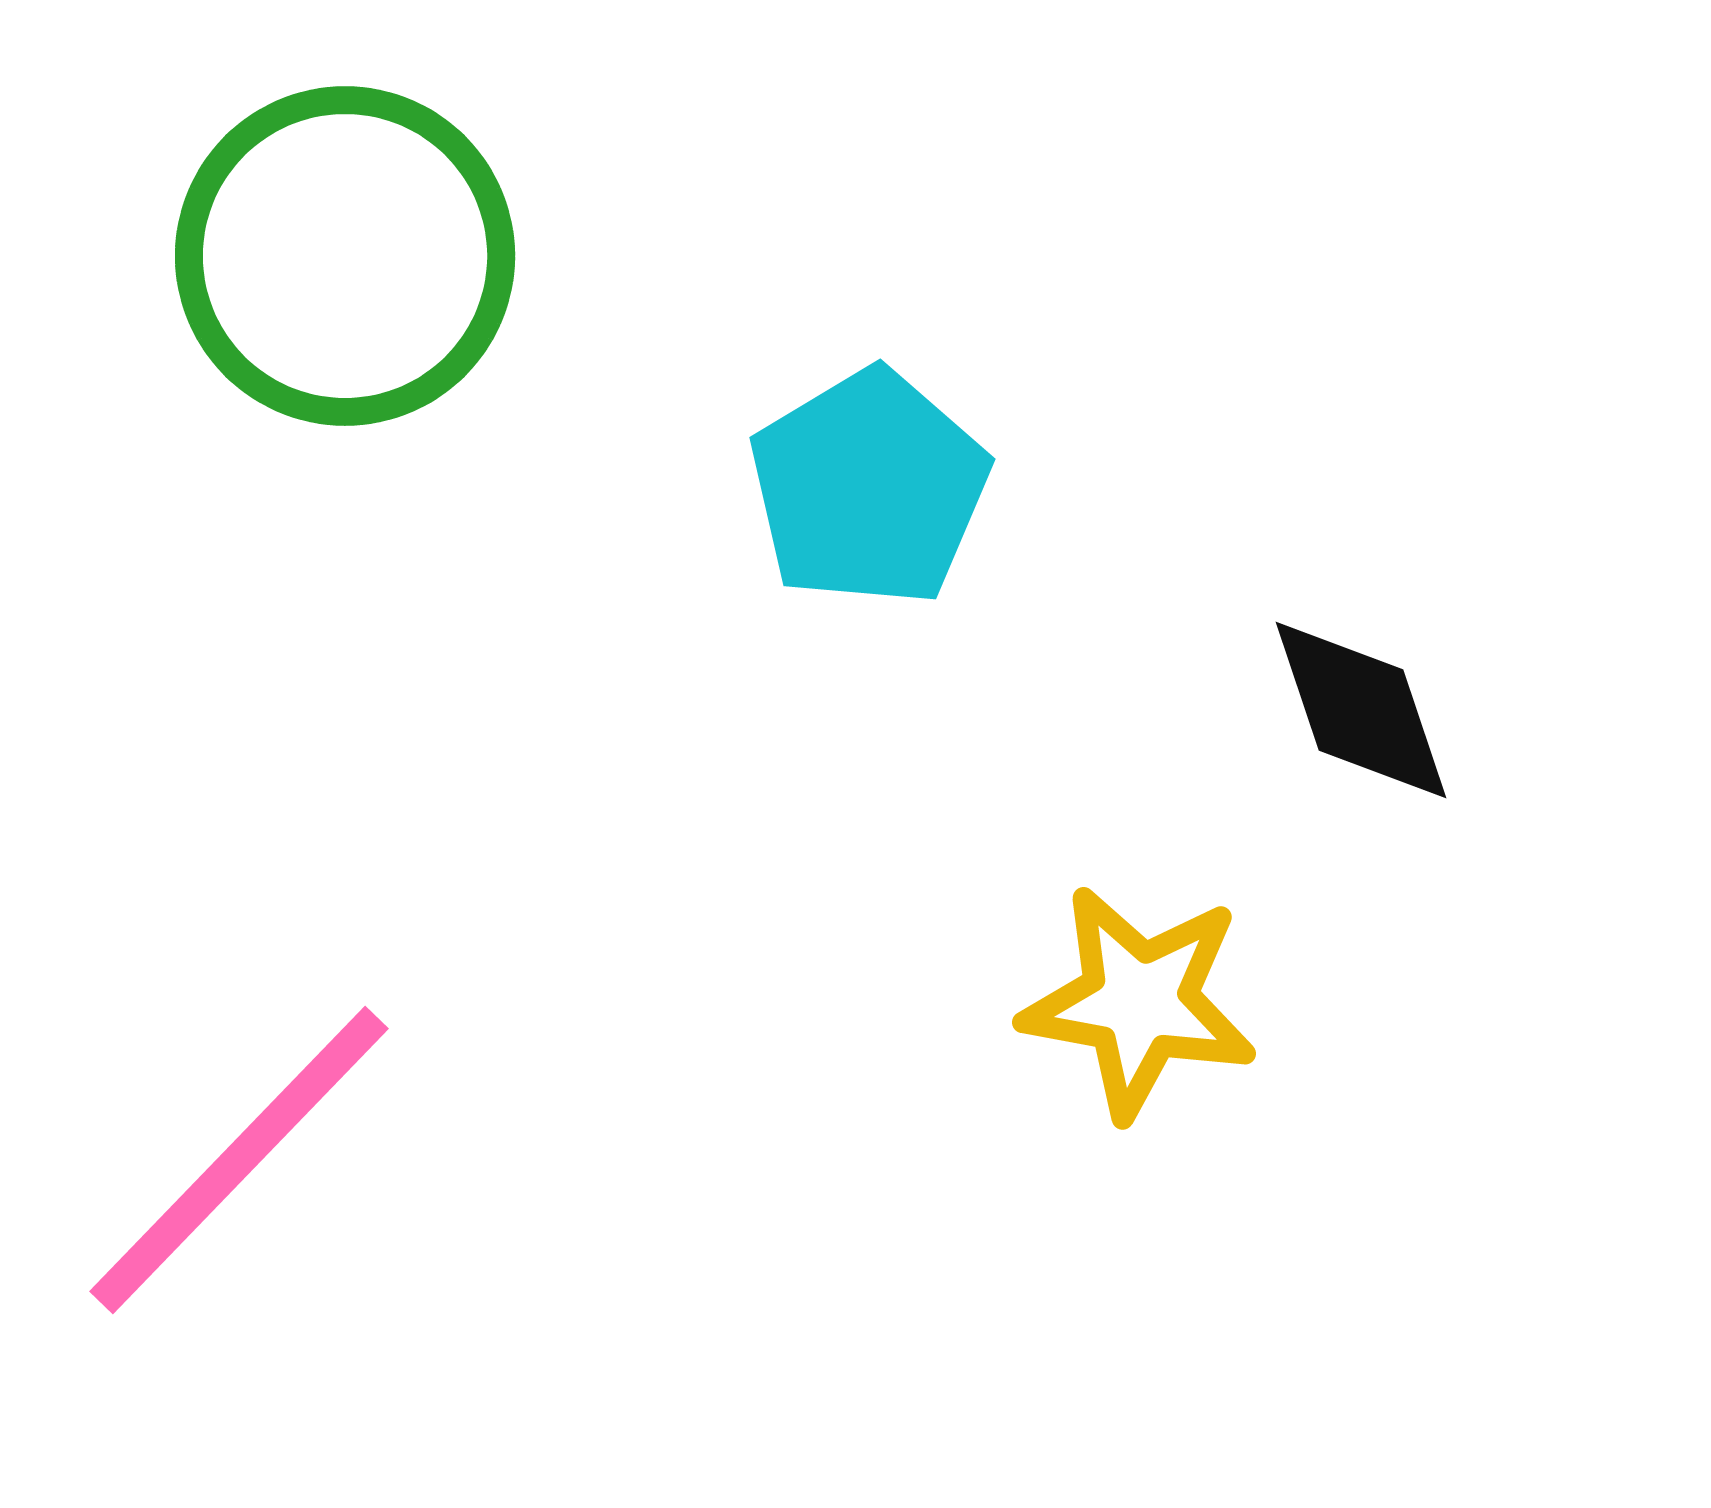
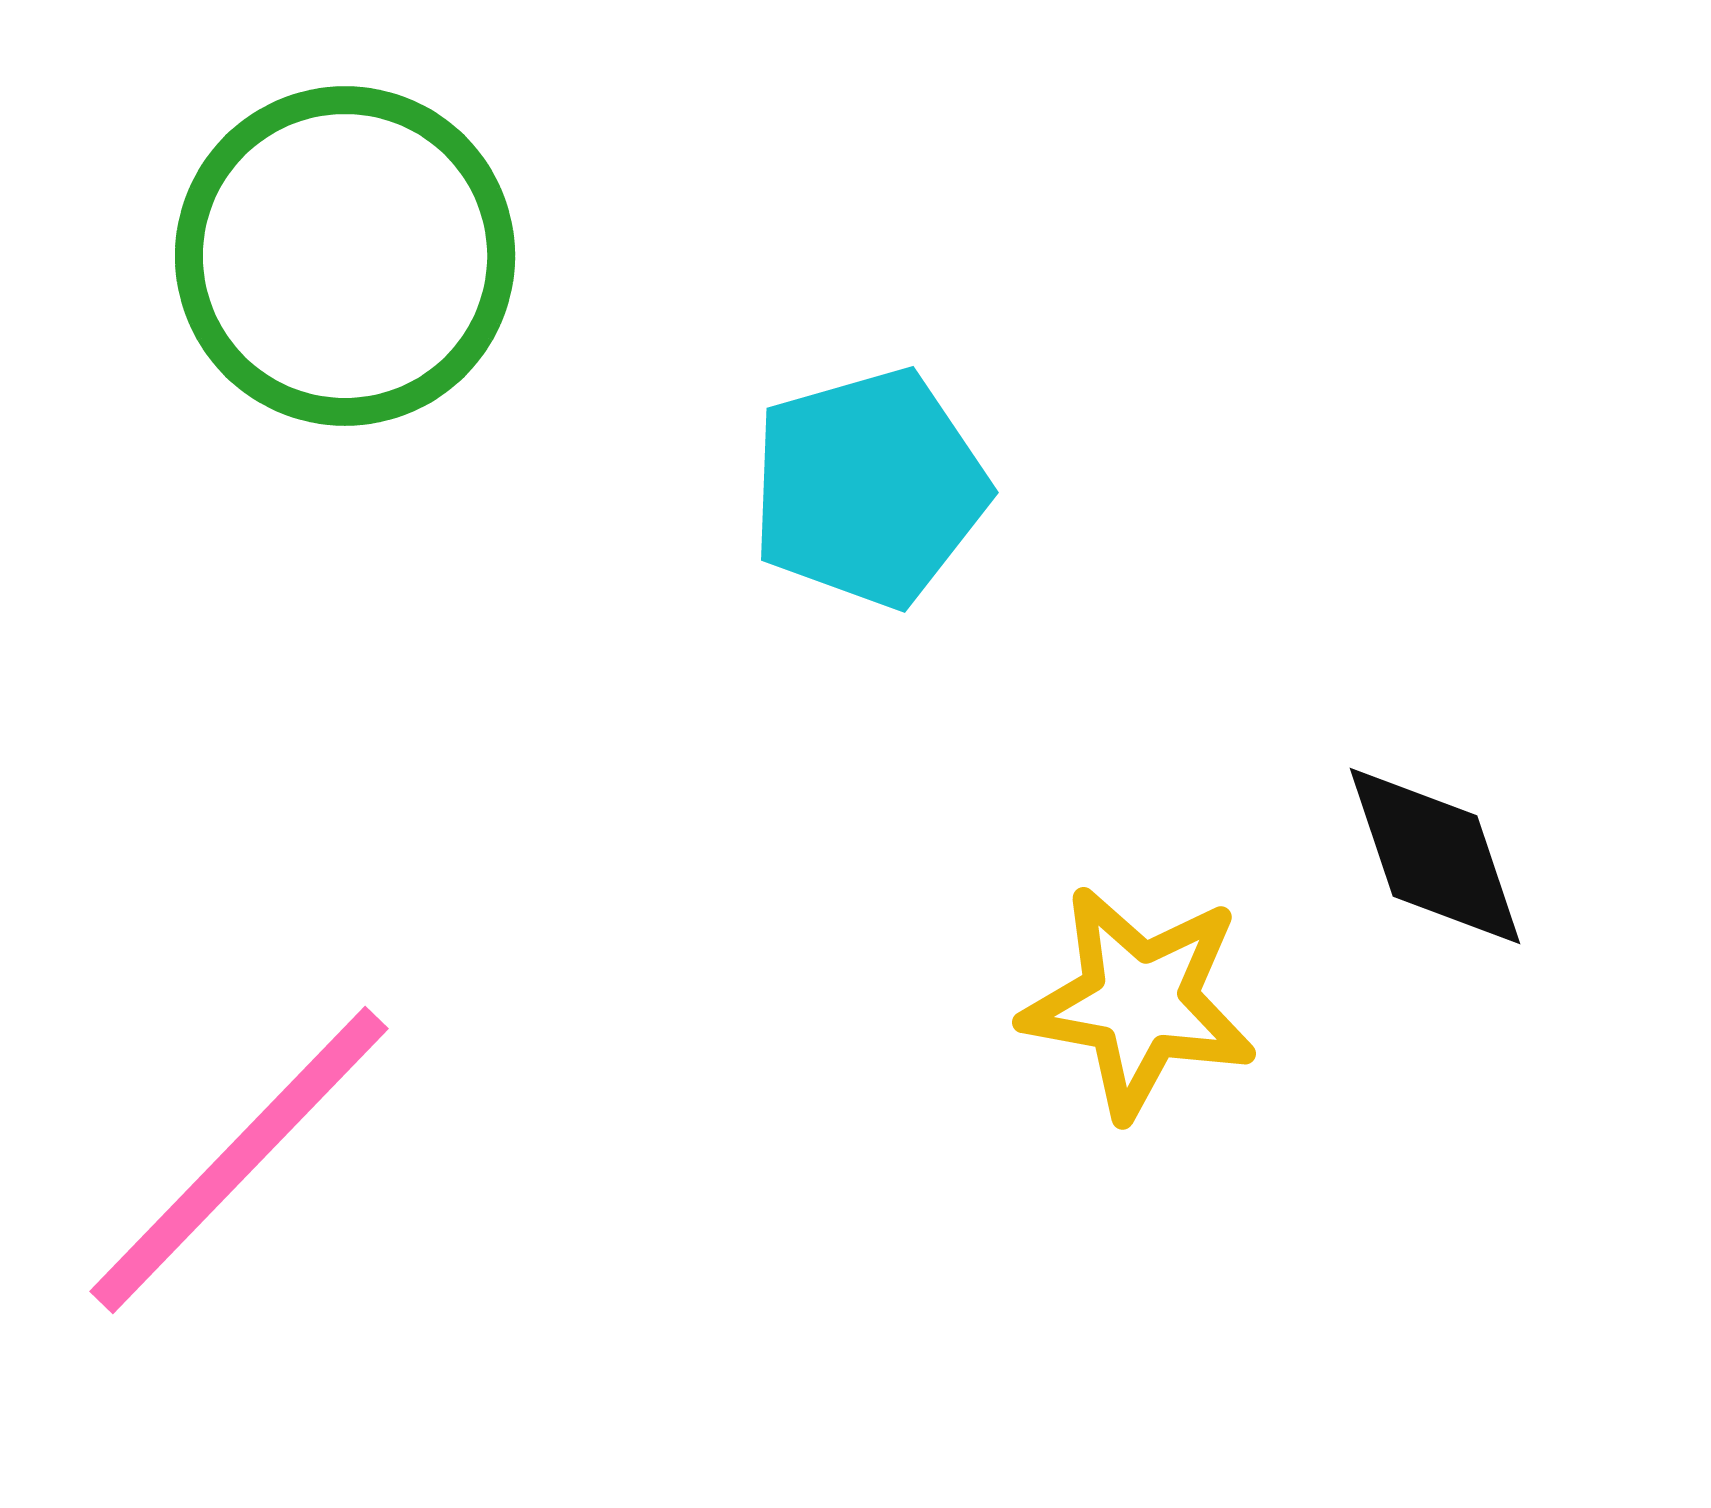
cyan pentagon: rotated 15 degrees clockwise
black diamond: moved 74 px right, 146 px down
